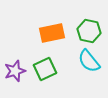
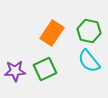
orange rectangle: rotated 45 degrees counterclockwise
purple star: rotated 15 degrees clockwise
